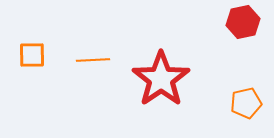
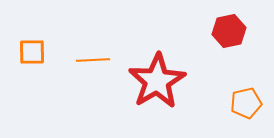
red hexagon: moved 14 px left, 9 px down
orange square: moved 3 px up
red star: moved 4 px left, 2 px down; rotated 4 degrees clockwise
